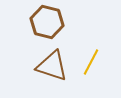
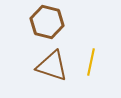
yellow line: rotated 16 degrees counterclockwise
